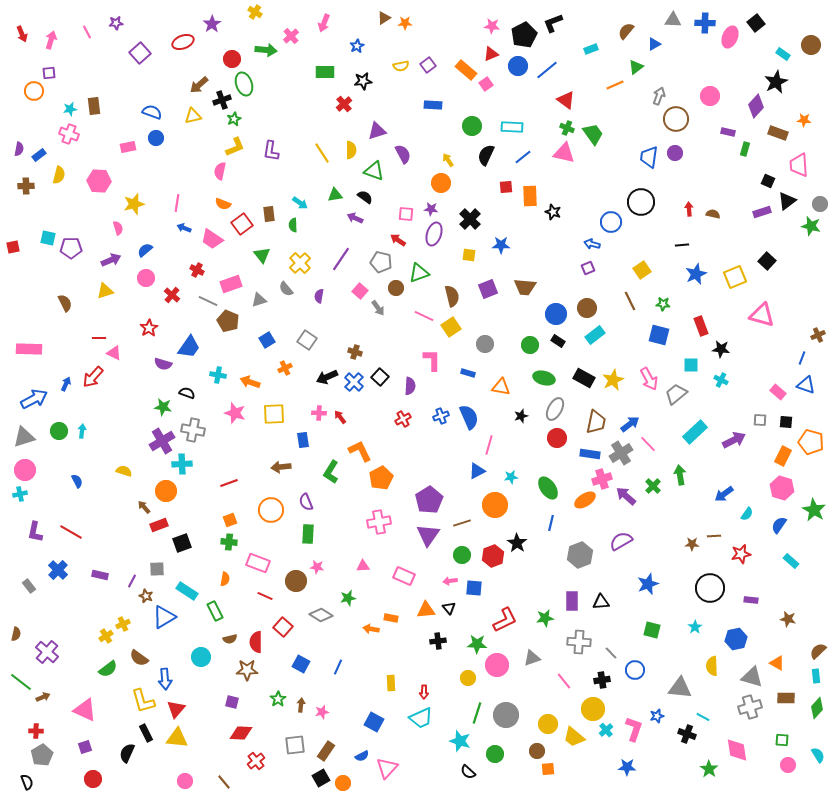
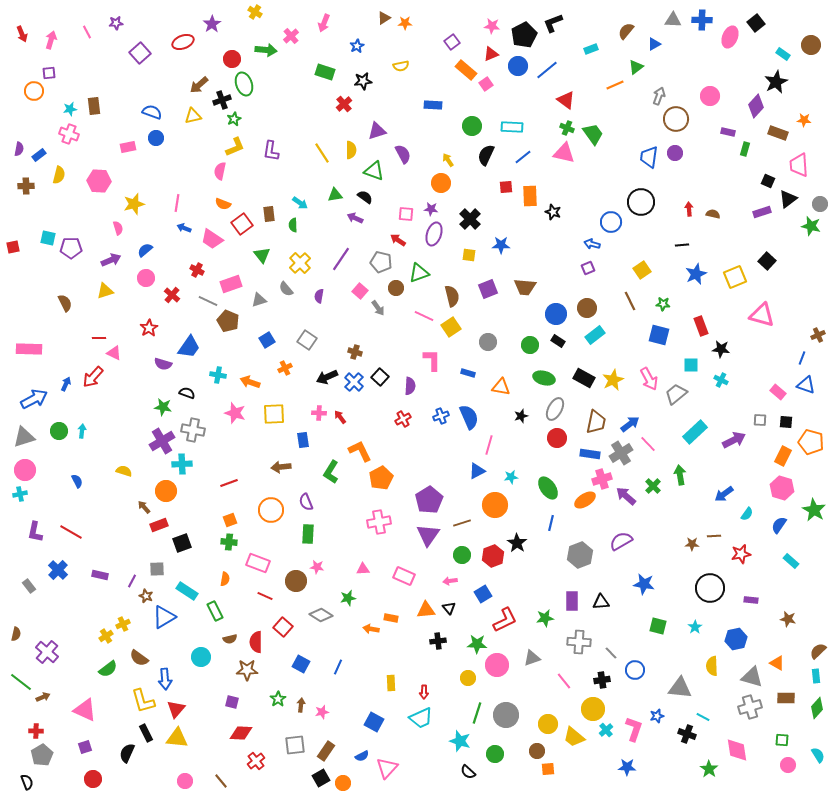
blue cross at (705, 23): moved 3 px left, 3 px up
purple square at (428, 65): moved 24 px right, 23 px up
green rectangle at (325, 72): rotated 18 degrees clockwise
black triangle at (787, 201): moved 1 px right, 2 px up
gray circle at (485, 344): moved 3 px right, 2 px up
pink triangle at (363, 566): moved 3 px down
blue star at (648, 584): moved 4 px left; rotated 30 degrees clockwise
blue square at (474, 588): moved 9 px right, 6 px down; rotated 36 degrees counterclockwise
green square at (652, 630): moved 6 px right, 4 px up
brown line at (224, 782): moved 3 px left, 1 px up
